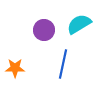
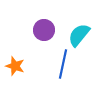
cyan semicircle: moved 11 px down; rotated 20 degrees counterclockwise
orange star: moved 2 px up; rotated 18 degrees clockwise
